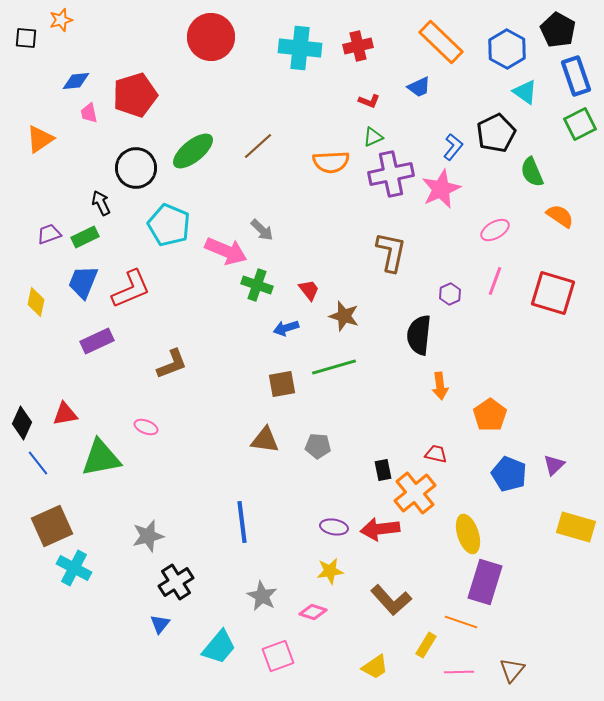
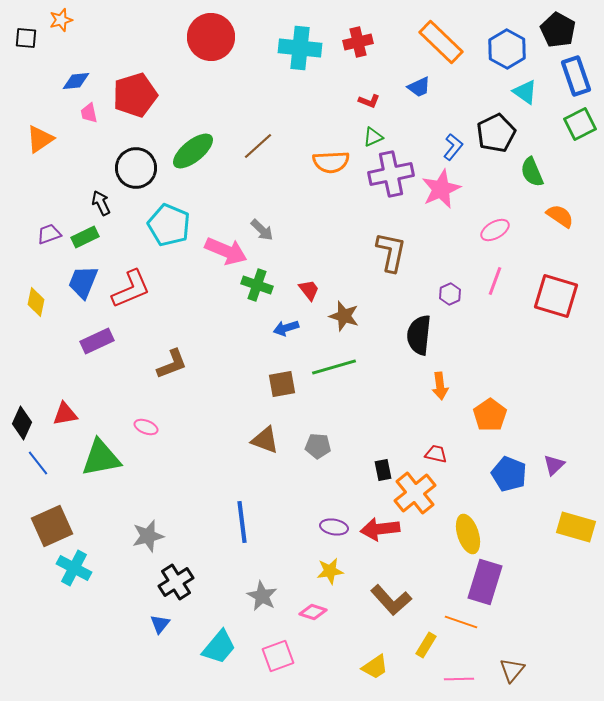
red cross at (358, 46): moved 4 px up
red square at (553, 293): moved 3 px right, 3 px down
brown triangle at (265, 440): rotated 12 degrees clockwise
pink line at (459, 672): moved 7 px down
